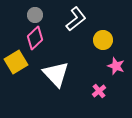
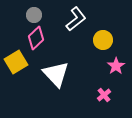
gray circle: moved 1 px left
pink diamond: moved 1 px right
pink star: rotated 18 degrees clockwise
pink cross: moved 5 px right, 4 px down
